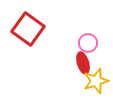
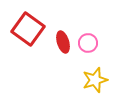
red ellipse: moved 20 px left, 21 px up
yellow star: moved 1 px left, 1 px up
